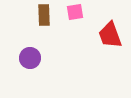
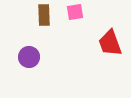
red trapezoid: moved 8 px down
purple circle: moved 1 px left, 1 px up
